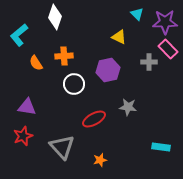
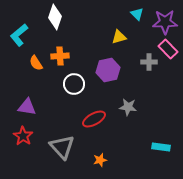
yellow triangle: rotated 42 degrees counterclockwise
orange cross: moved 4 px left
red star: rotated 18 degrees counterclockwise
